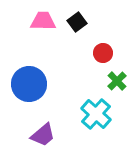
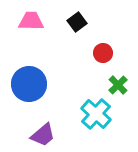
pink trapezoid: moved 12 px left
green cross: moved 1 px right, 4 px down
